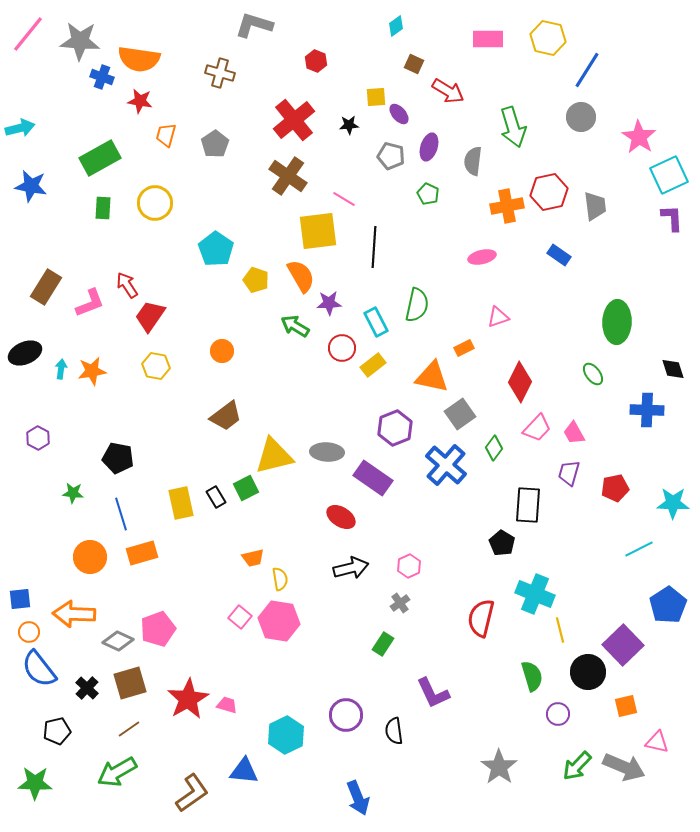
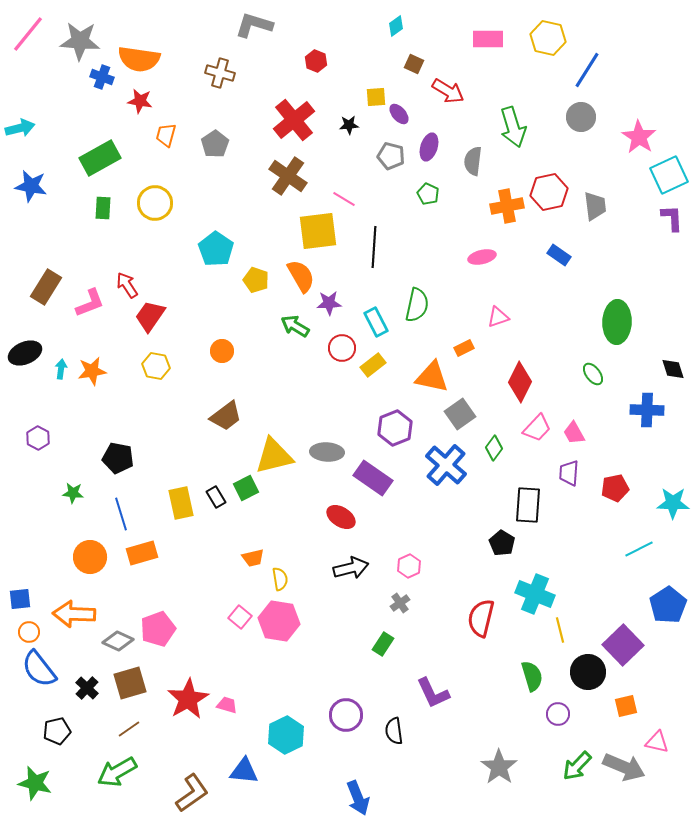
purple trapezoid at (569, 473): rotated 12 degrees counterclockwise
green star at (35, 783): rotated 12 degrees clockwise
